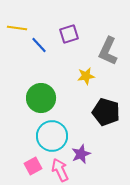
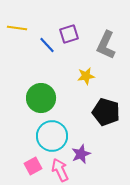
blue line: moved 8 px right
gray L-shape: moved 2 px left, 6 px up
